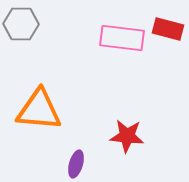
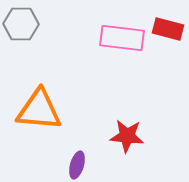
purple ellipse: moved 1 px right, 1 px down
